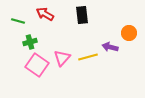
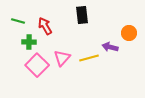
red arrow: moved 12 px down; rotated 30 degrees clockwise
green cross: moved 1 px left; rotated 16 degrees clockwise
yellow line: moved 1 px right, 1 px down
pink square: rotated 10 degrees clockwise
